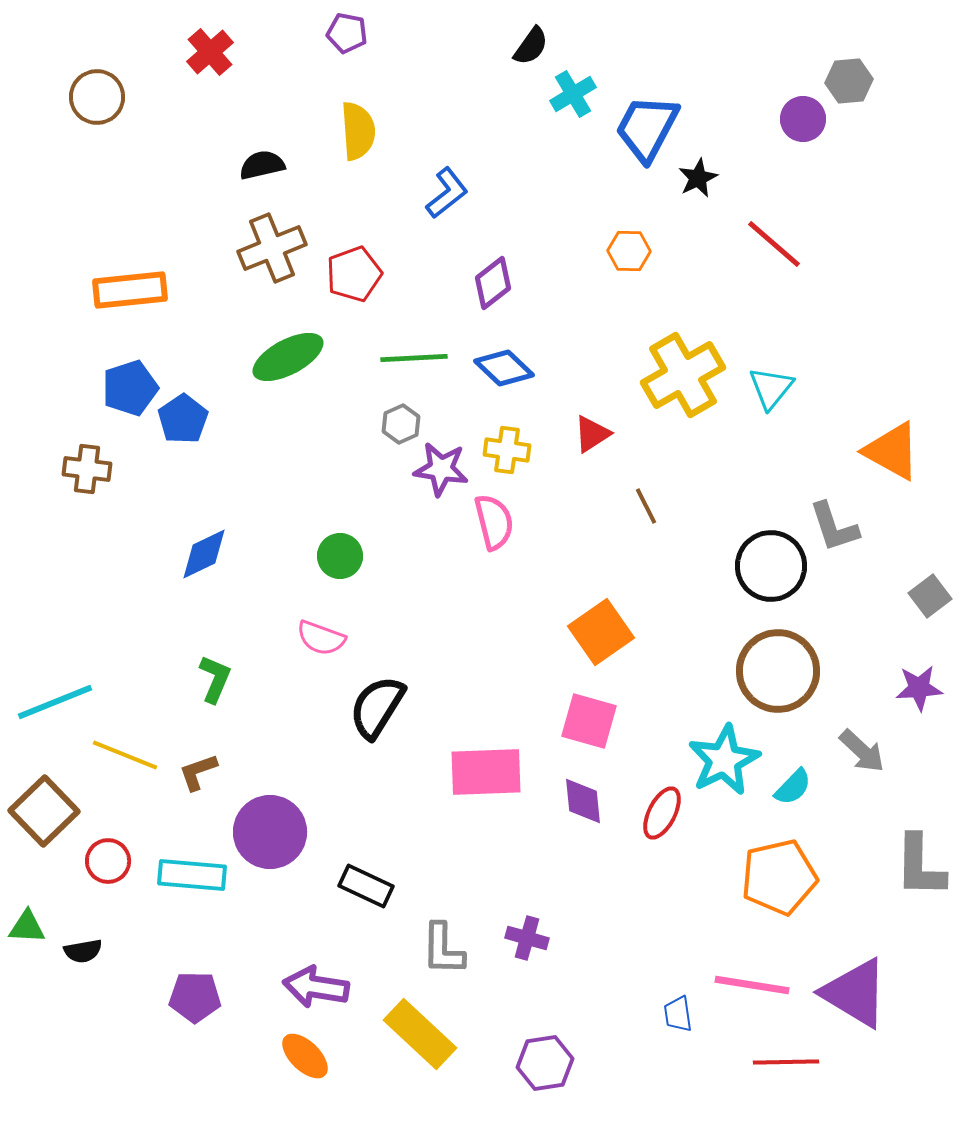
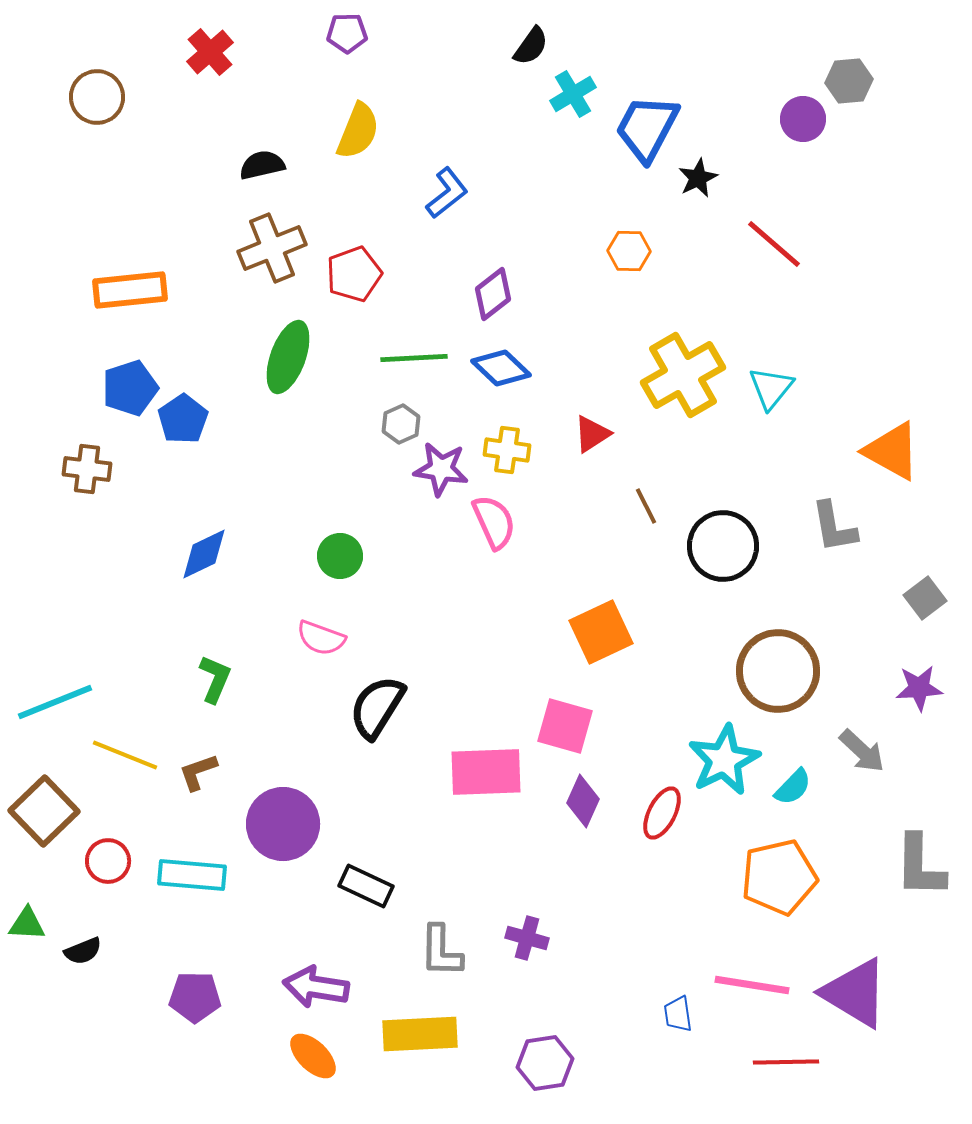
purple pentagon at (347, 33): rotated 12 degrees counterclockwise
yellow semicircle at (358, 131): rotated 26 degrees clockwise
purple diamond at (493, 283): moved 11 px down
green ellipse at (288, 357): rotated 42 degrees counterclockwise
blue diamond at (504, 368): moved 3 px left
pink semicircle at (494, 522): rotated 10 degrees counterclockwise
gray L-shape at (834, 527): rotated 8 degrees clockwise
black circle at (771, 566): moved 48 px left, 20 px up
gray square at (930, 596): moved 5 px left, 2 px down
orange square at (601, 632): rotated 10 degrees clockwise
pink square at (589, 721): moved 24 px left, 5 px down
purple diamond at (583, 801): rotated 30 degrees clockwise
purple circle at (270, 832): moved 13 px right, 8 px up
green triangle at (27, 927): moved 3 px up
gray L-shape at (443, 949): moved 2 px left, 2 px down
black semicircle at (83, 951): rotated 12 degrees counterclockwise
yellow rectangle at (420, 1034): rotated 46 degrees counterclockwise
orange ellipse at (305, 1056): moved 8 px right
